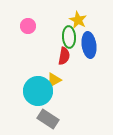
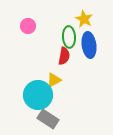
yellow star: moved 6 px right, 1 px up
cyan circle: moved 4 px down
